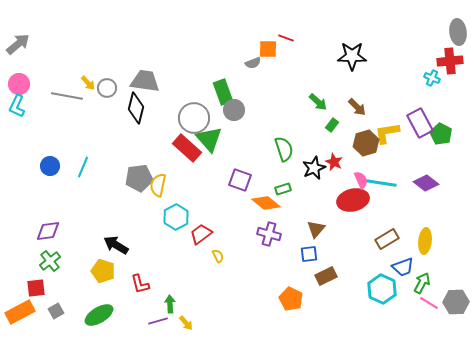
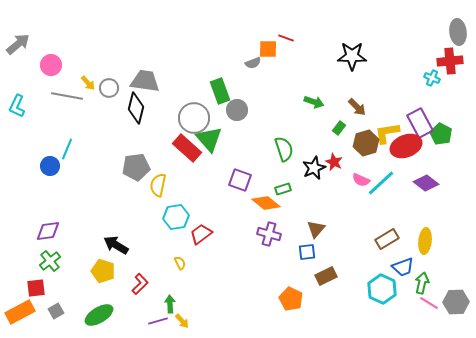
pink circle at (19, 84): moved 32 px right, 19 px up
gray circle at (107, 88): moved 2 px right
green rectangle at (223, 92): moved 3 px left, 1 px up
green arrow at (318, 102): moved 4 px left; rotated 24 degrees counterclockwise
gray circle at (234, 110): moved 3 px right
green rectangle at (332, 125): moved 7 px right, 3 px down
cyan line at (83, 167): moved 16 px left, 18 px up
gray pentagon at (139, 178): moved 3 px left, 11 px up
pink semicircle at (361, 180): rotated 138 degrees clockwise
cyan line at (381, 183): rotated 52 degrees counterclockwise
red ellipse at (353, 200): moved 53 px right, 54 px up; rotated 8 degrees counterclockwise
cyan hexagon at (176, 217): rotated 20 degrees clockwise
blue square at (309, 254): moved 2 px left, 2 px up
yellow semicircle at (218, 256): moved 38 px left, 7 px down
green arrow at (422, 283): rotated 15 degrees counterclockwise
red L-shape at (140, 284): rotated 120 degrees counterclockwise
yellow arrow at (186, 323): moved 4 px left, 2 px up
